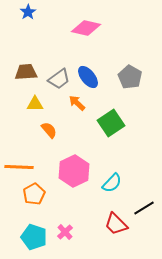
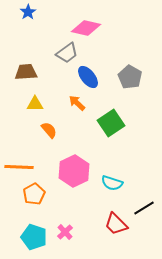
gray trapezoid: moved 8 px right, 26 px up
cyan semicircle: rotated 65 degrees clockwise
